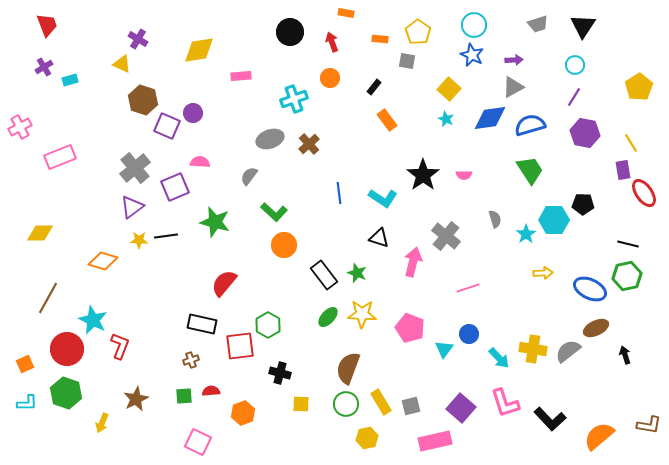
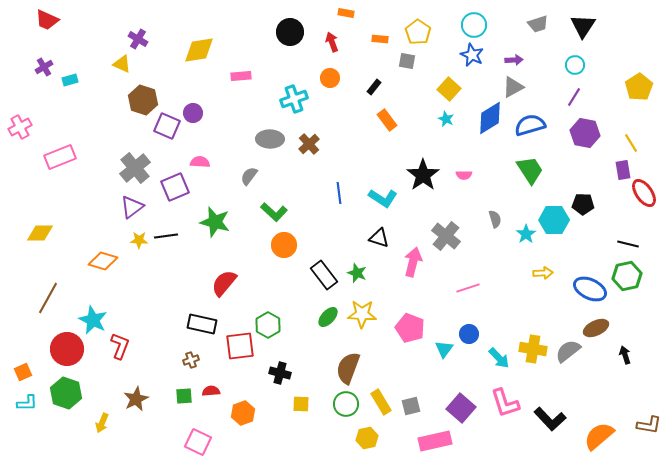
red trapezoid at (47, 25): moved 5 px up; rotated 135 degrees clockwise
blue diamond at (490, 118): rotated 24 degrees counterclockwise
gray ellipse at (270, 139): rotated 20 degrees clockwise
orange square at (25, 364): moved 2 px left, 8 px down
